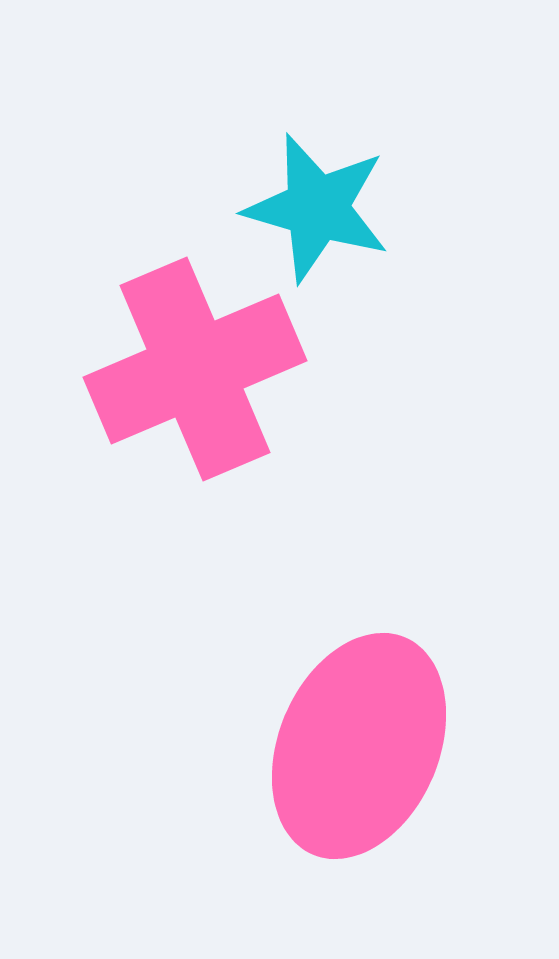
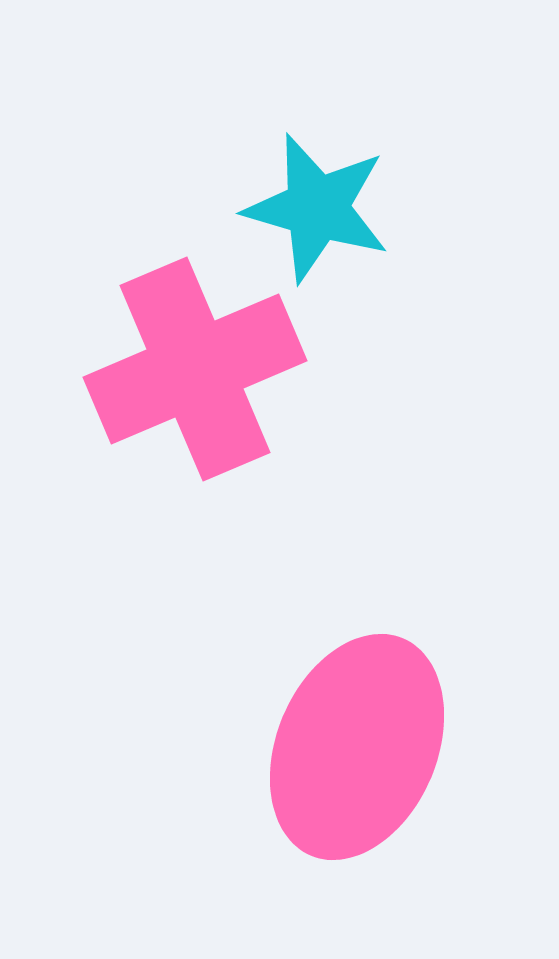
pink ellipse: moved 2 px left, 1 px down
